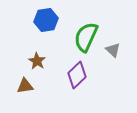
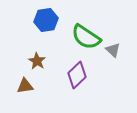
green semicircle: rotated 80 degrees counterclockwise
